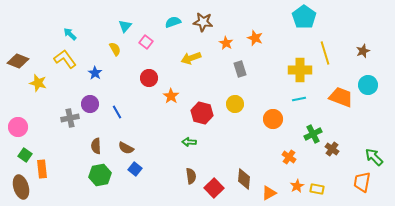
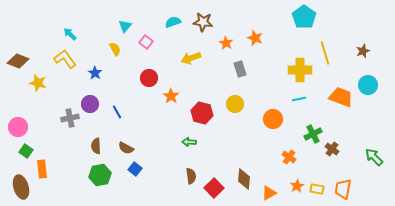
green square at (25, 155): moved 1 px right, 4 px up
orange trapezoid at (362, 182): moved 19 px left, 7 px down
